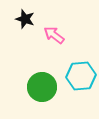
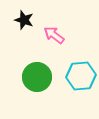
black star: moved 1 px left, 1 px down
green circle: moved 5 px left, 10 px up
